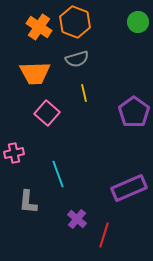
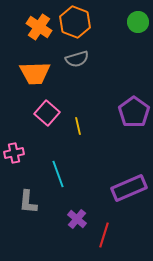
yellow line: moved 6 px left, 33 px down
